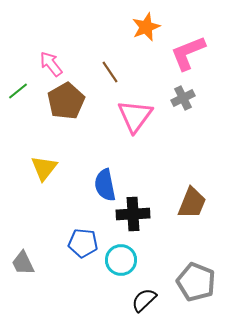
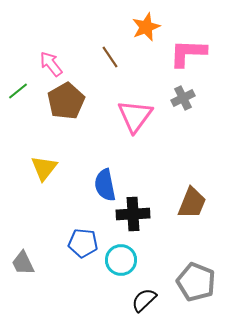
pink L-shape: rotated 24 degrees clockwise
brown line: moved 15 px up
